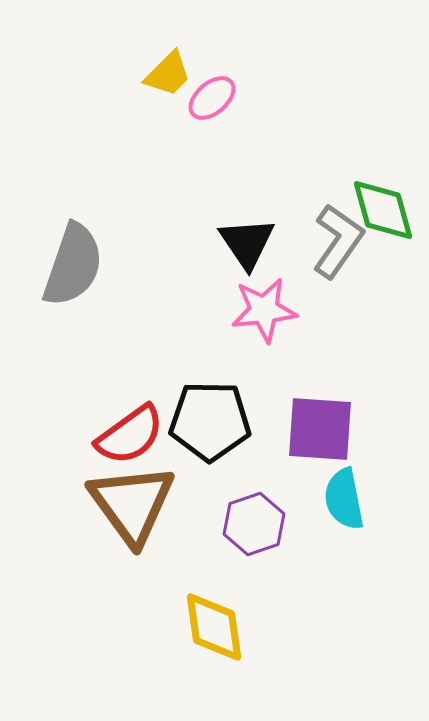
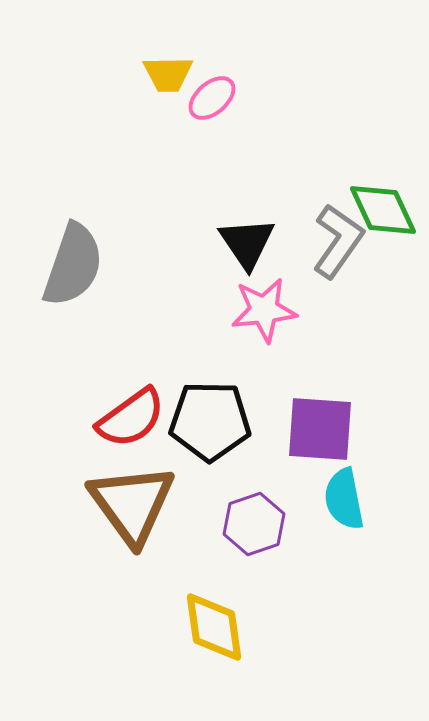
yellow trapezoid: rotated 44 degrees clockwise
green diamond: rotated 10 degrees counterclockwise
red semicircle: moved 1 px right, 17 px up
